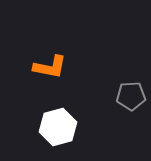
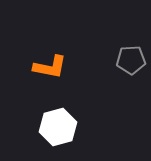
gray pentagon: moved 36 px up
